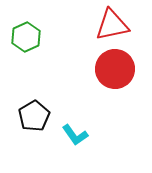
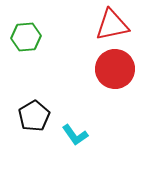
green hexagon: rotated 20 degrees clockwise
